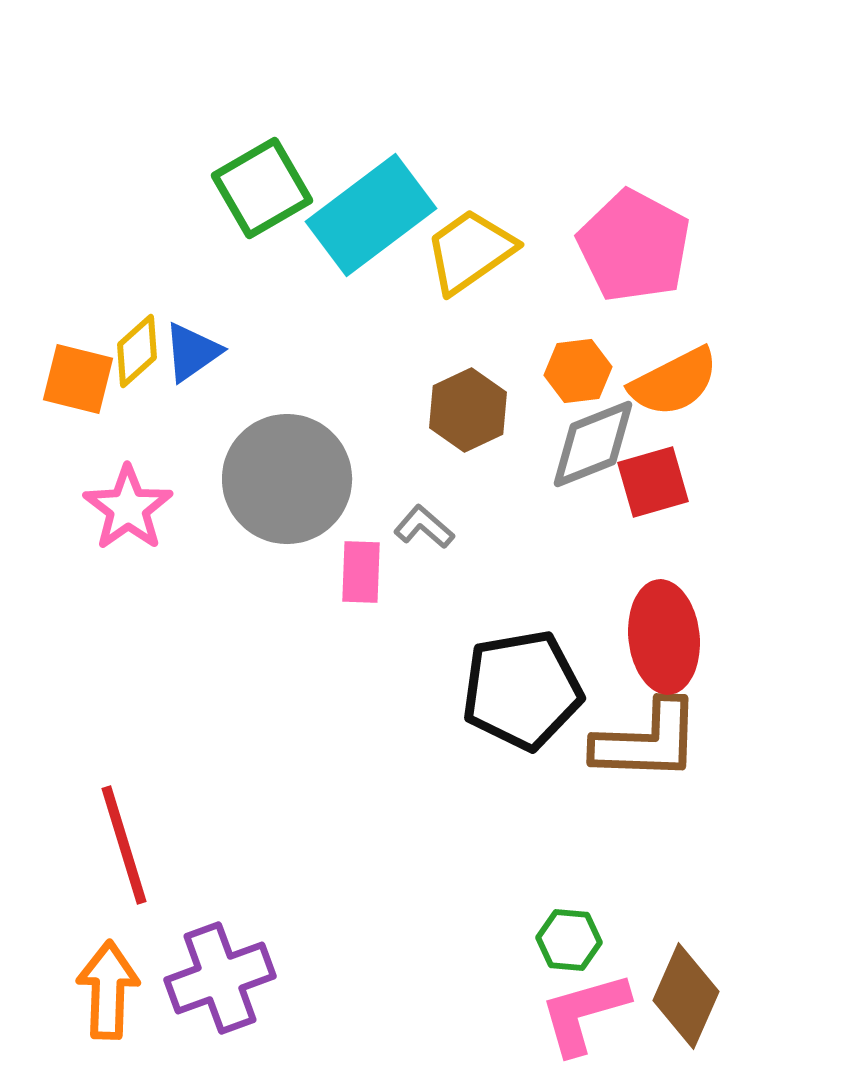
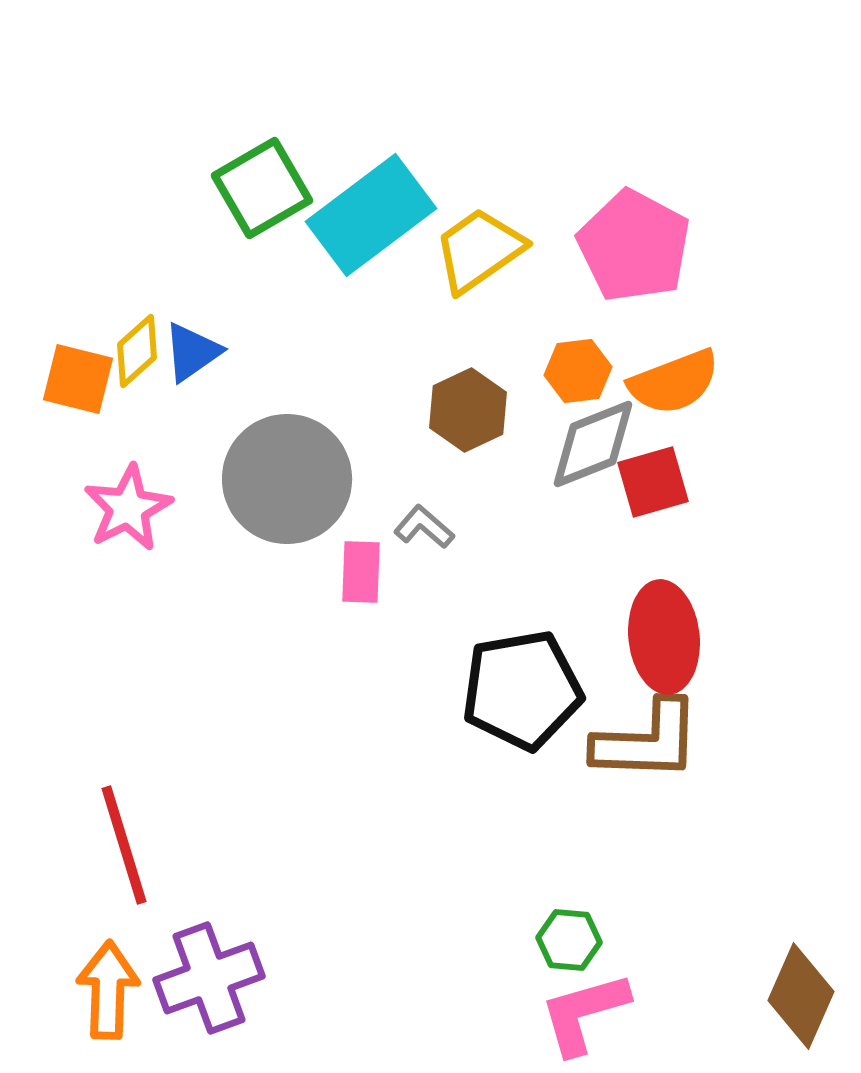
yellow trapezoid: moved 9 px right, 1 px up
orange semicircle: rotated 6 degrees clockwise
pink star: rotated 8 degrees clockwise
purple cross: moved 11 px left
brown diamond: moved 115 px right
